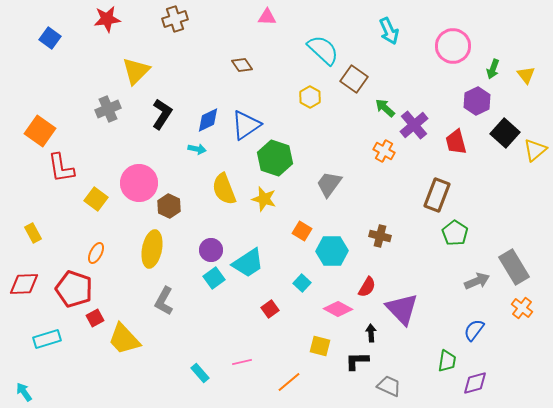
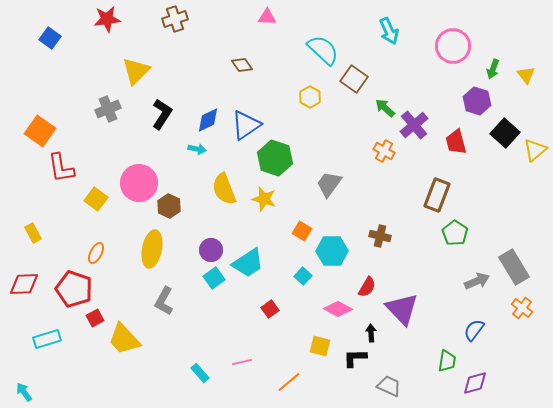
purple hexagon at (477, 101): rotated 16 degrees counterclockwise
cyan square at (302, 283): moved 1 px right, 7 px up
black L-shape at (357, 361): moved 2 px left, 3 px up
